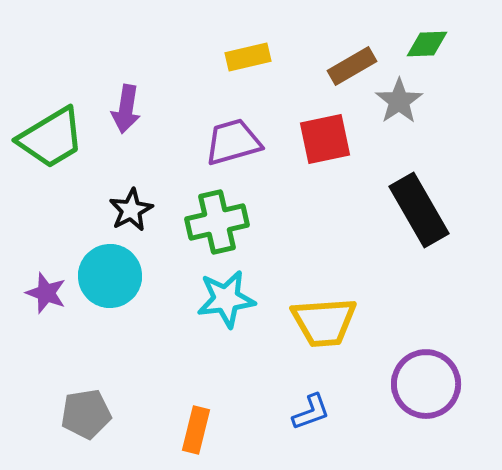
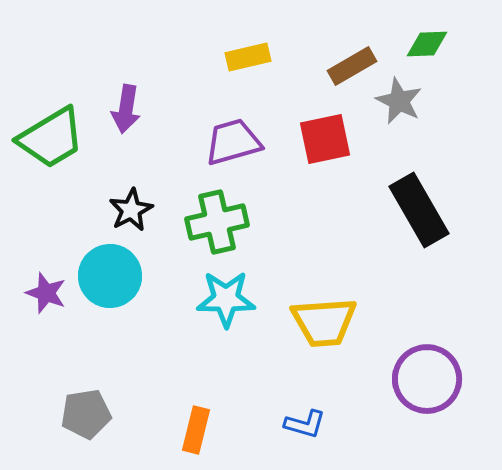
gray star: rotated 12 degrees counterclockwise
cyan star: rotated 8 degrees clockwise
purple circle: moved 1 px right, 5 px up
blue L-shape: moved 6 px left, 12 px down; rotated 36 degrees clockwise
